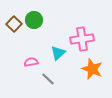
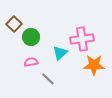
green circle: moved 3 px left, 17 px down
cyan triangle: moved 2 px right
orange star: moved 2 px right, 4 px up; rotated 20 degrees counterclockwise
